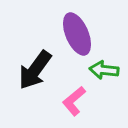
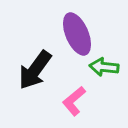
green arrow: moved 3 px up
